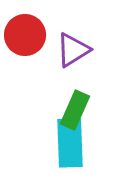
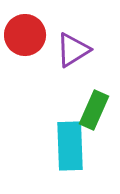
green rectangle: moved 19 px right
cyan rectangle: moved 3 px down
